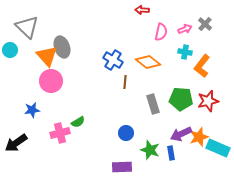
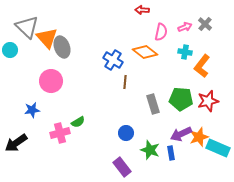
pink arrow: moved 2 px up
orange triangle: moved 18 px up
orange diamond: moved 3 px left, 10 px up
purple rectangle: rotated 54 degrees clockwise
